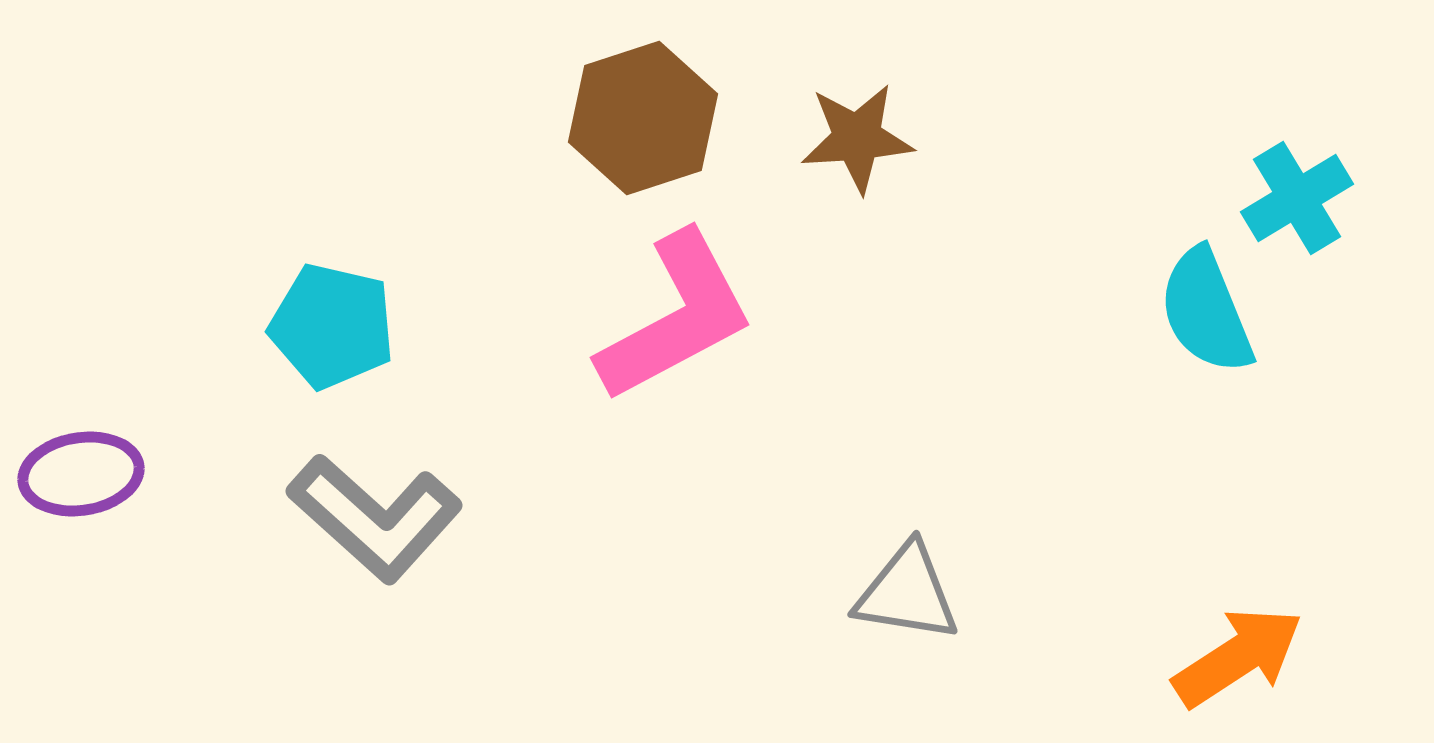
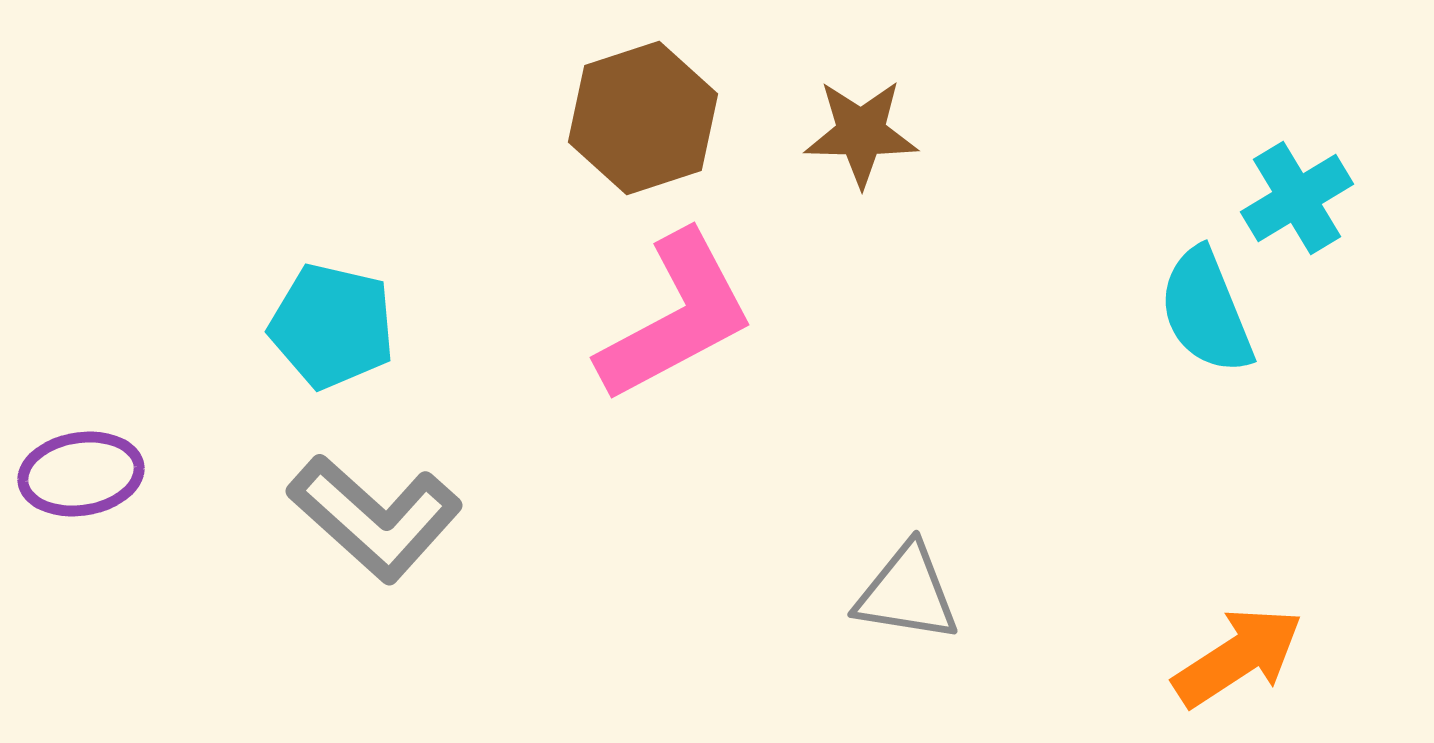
brown star: moved 4 px right, 5 px up; rotated 5 degrees clockwise
